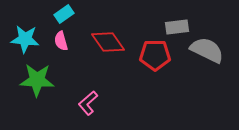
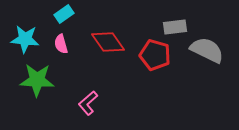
gray rectangle: moved 2 px left
pink semicircle: moved 3 px down
red pentagon: rotated 16 degrees clockwise
